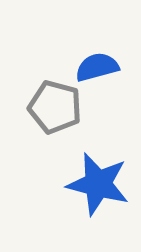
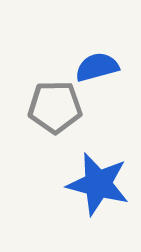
gray pentagon: rotated 16 degrees counterclockwise
